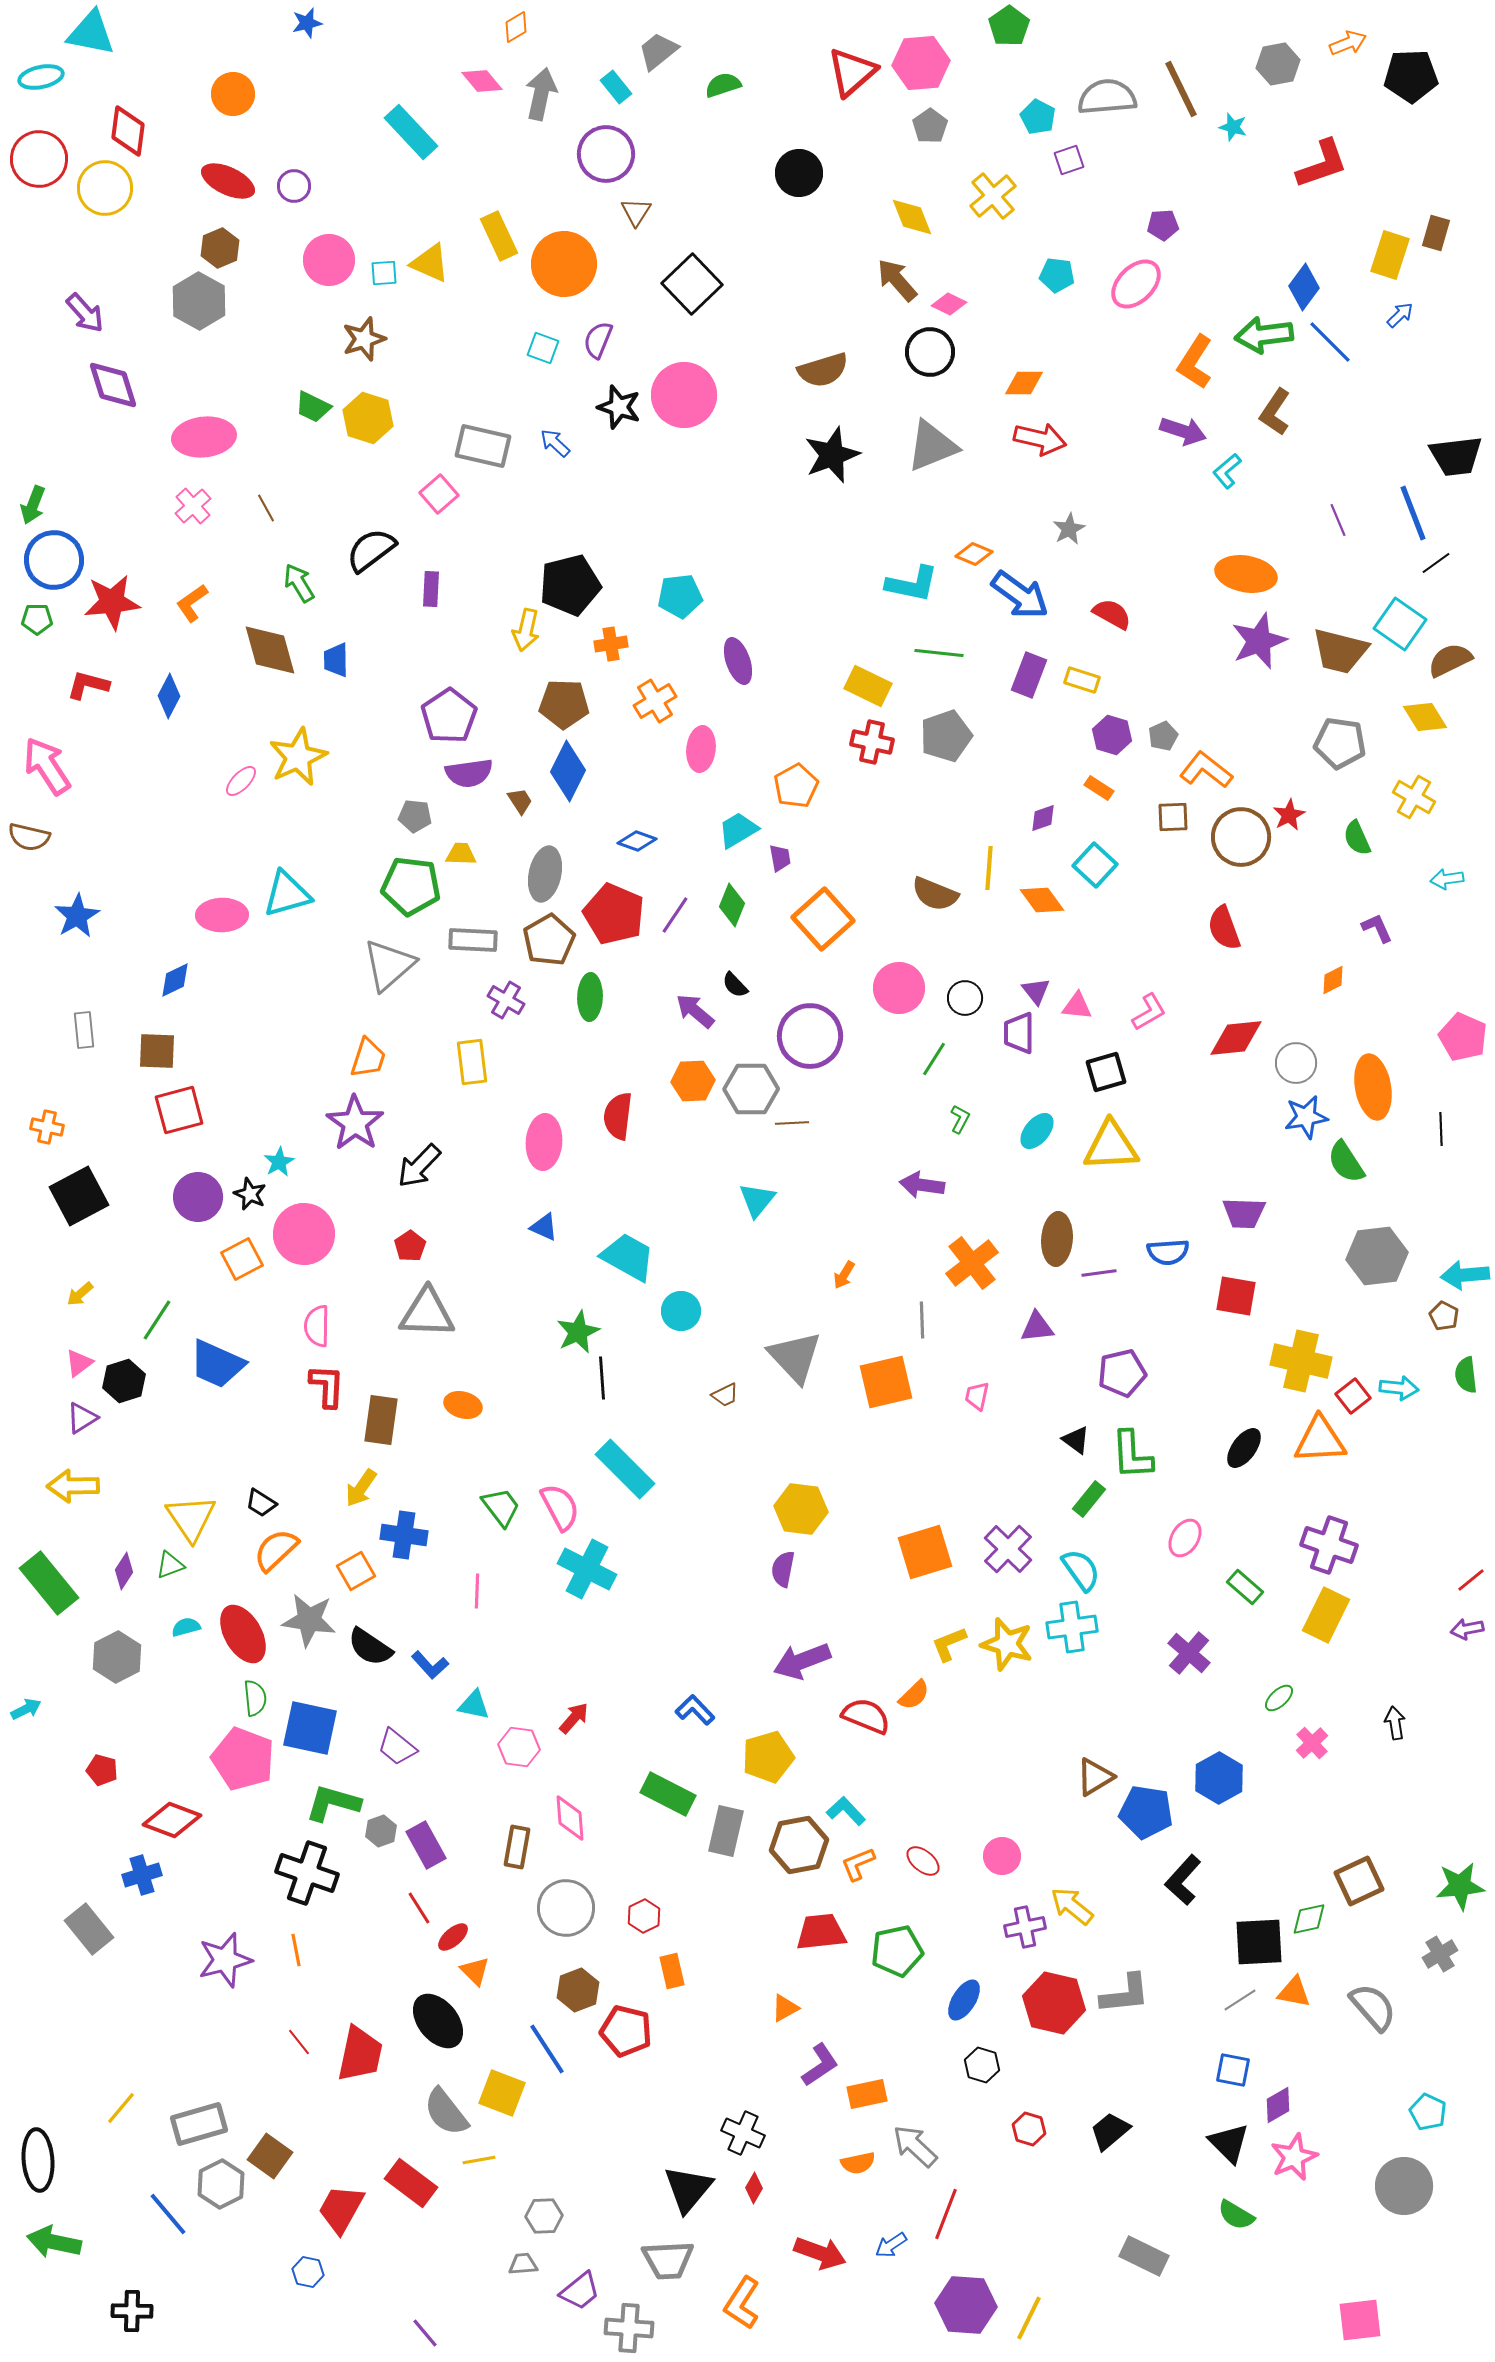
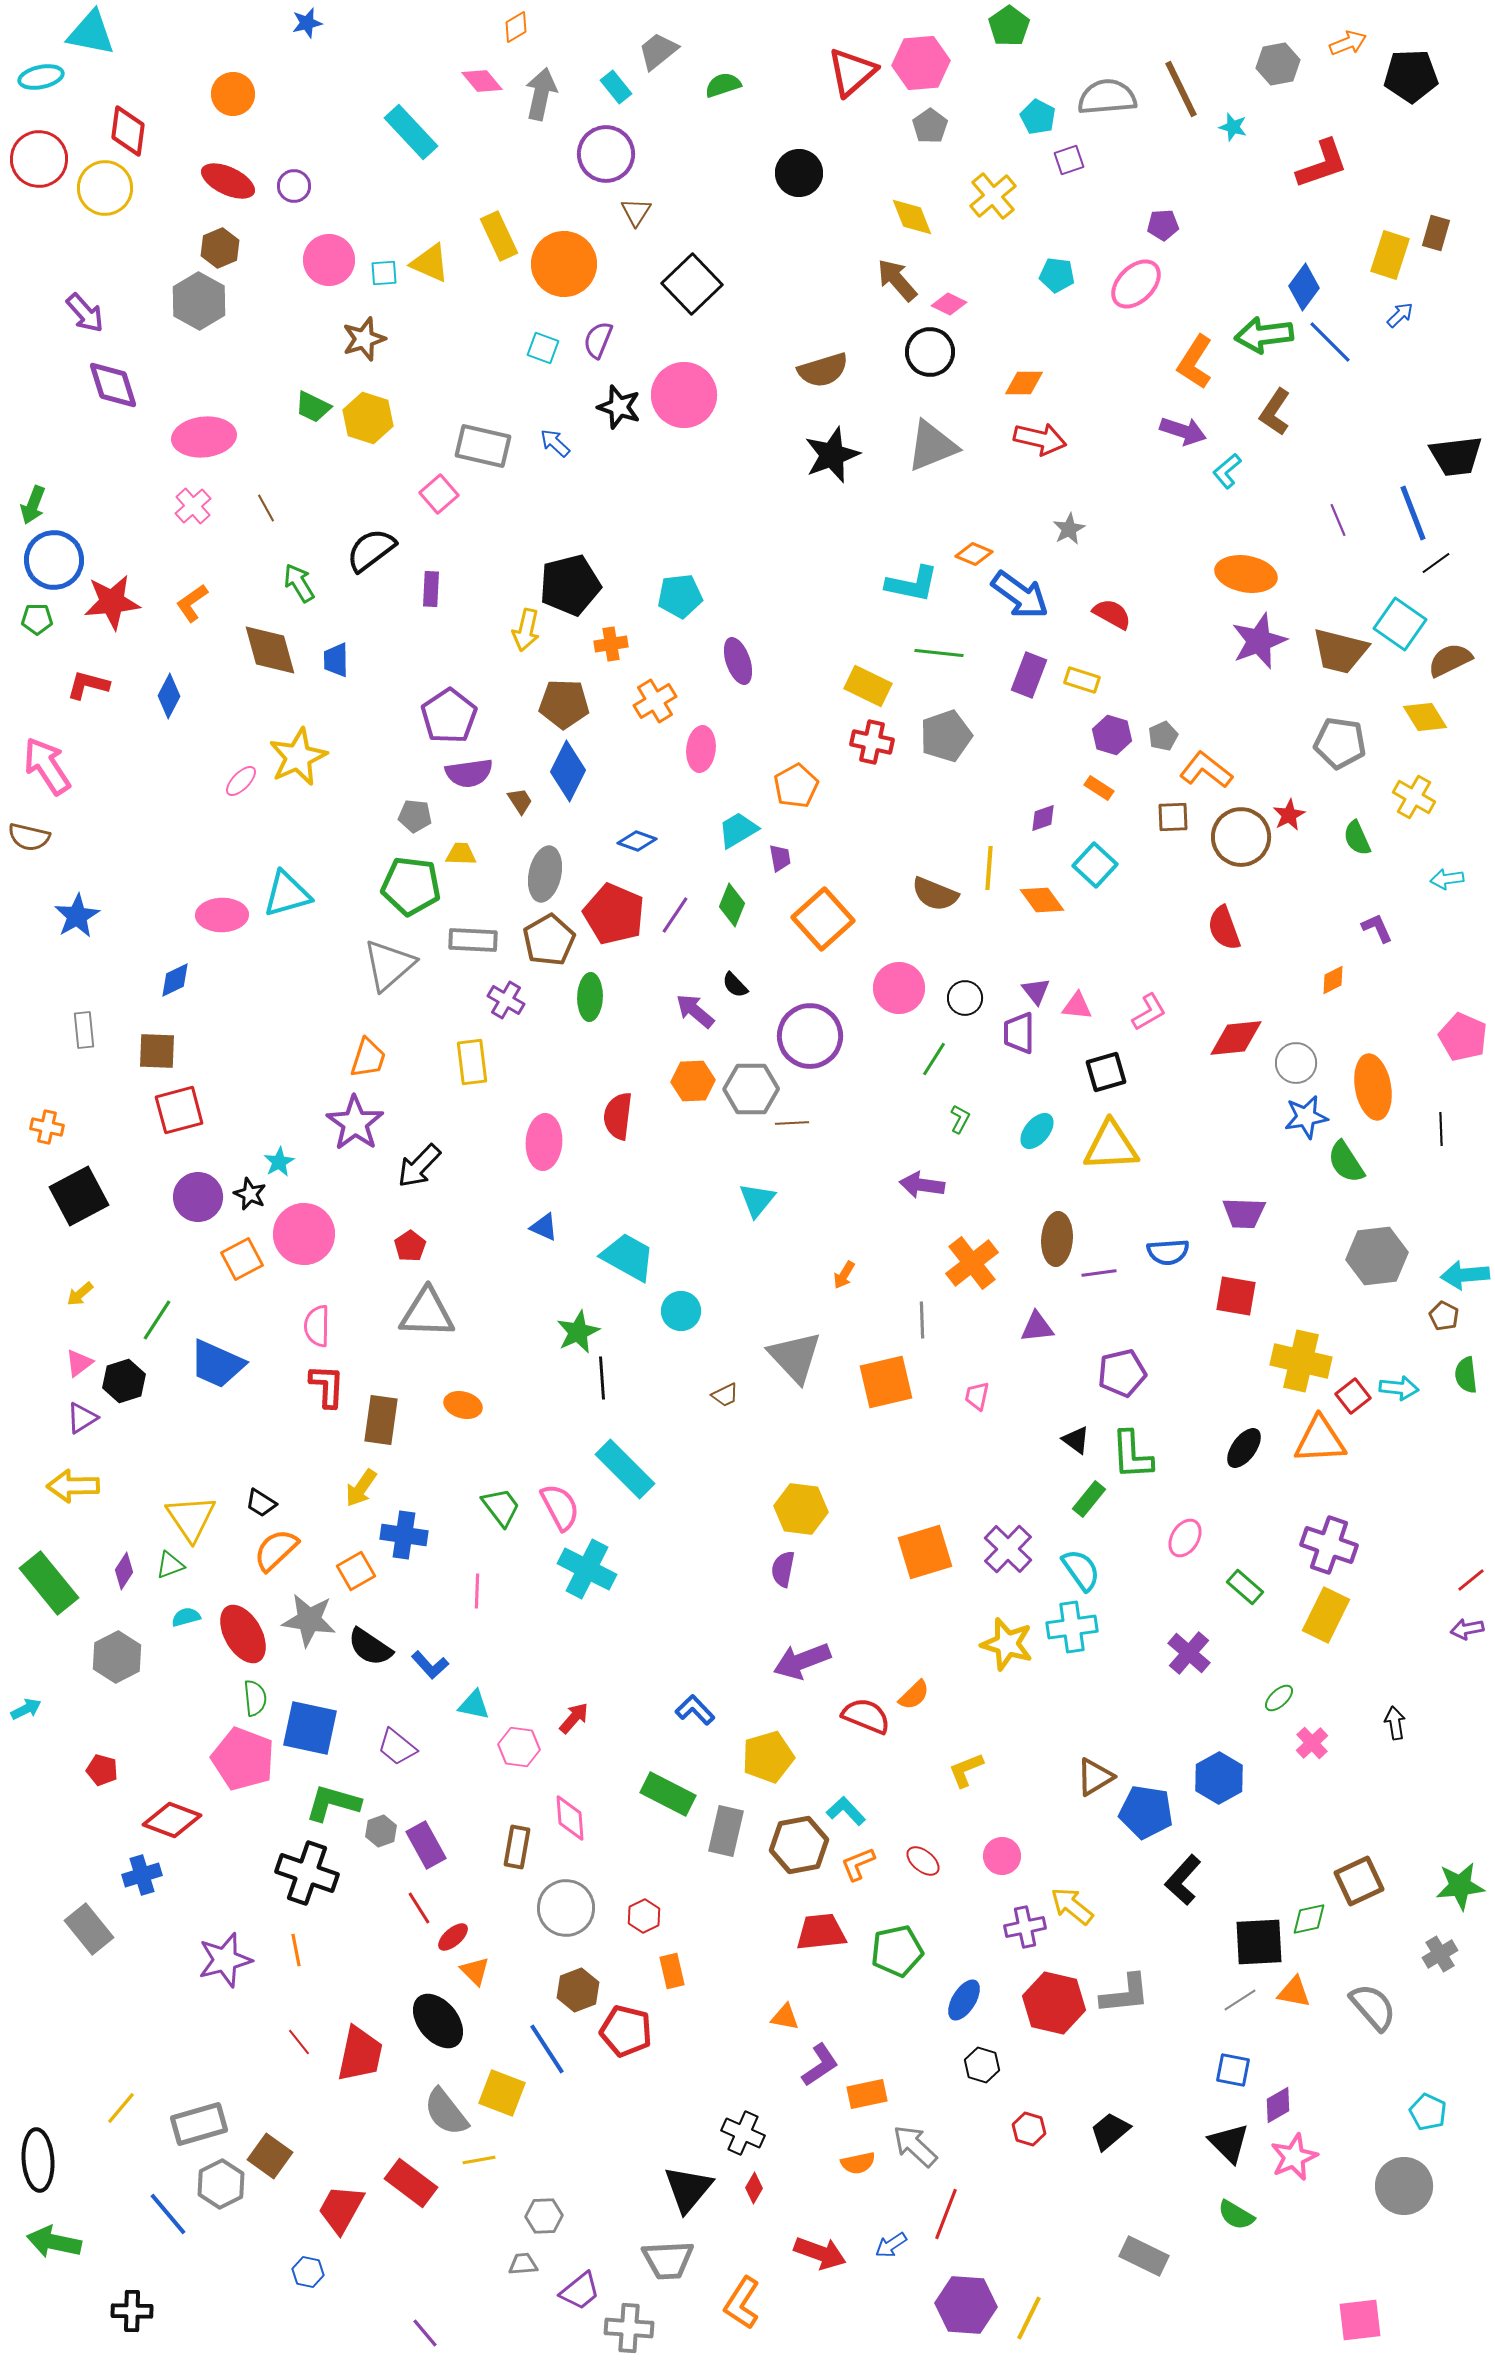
cyan semicircle at (186, 1627): moved 10 px up
yellow L-shape at (949, 1644): moved 17 px right, 126 px down
orange triangle at (785, 2008): moved 9 px down; rotated 40 degrees clockwise
